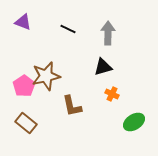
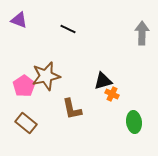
purple triangle: moved 4 px left, 2 px up
gray arrow: moved 34 px right
black triangle: moved 14 px down
brown L-shape: moved 3 px down
green ellipse: rotated 65 degrees counterclockwise
